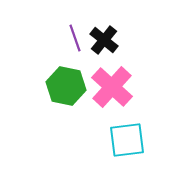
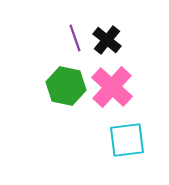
black cross: moved 3 px right
